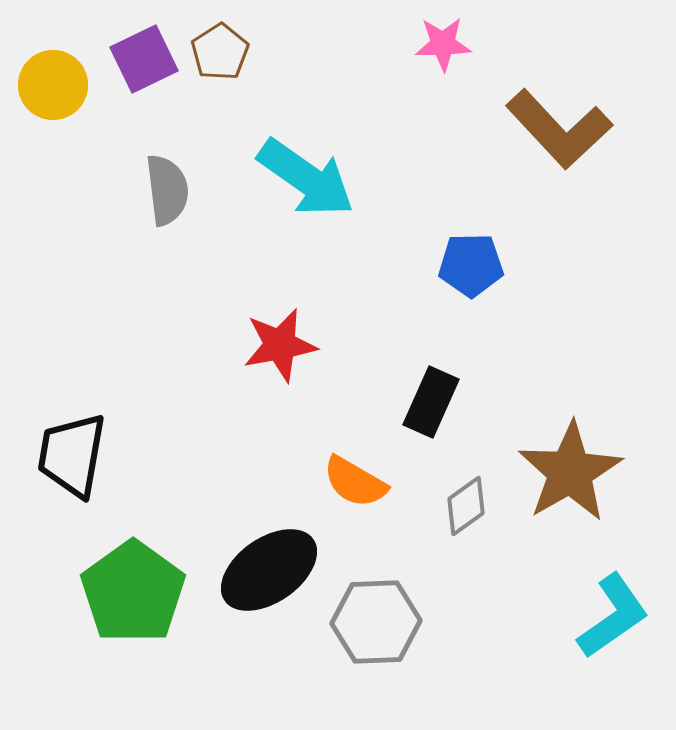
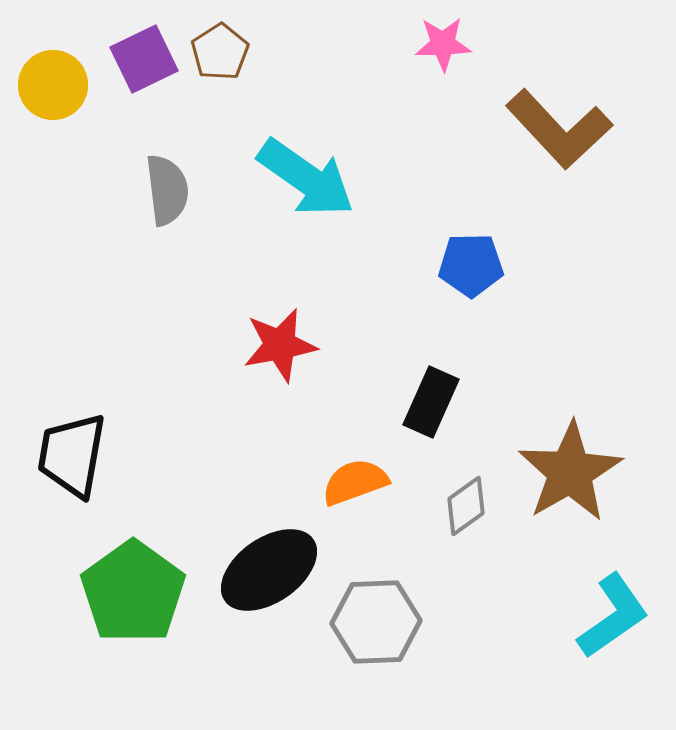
orange semicircle: rotated 130 degrees clockwise
